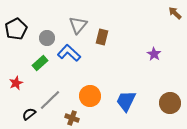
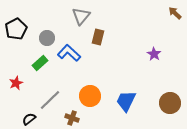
gray triangle: moved 3 px right, 9 px up
brown rectangle: moved 4 px left
black semicircle: moved 5 px down
